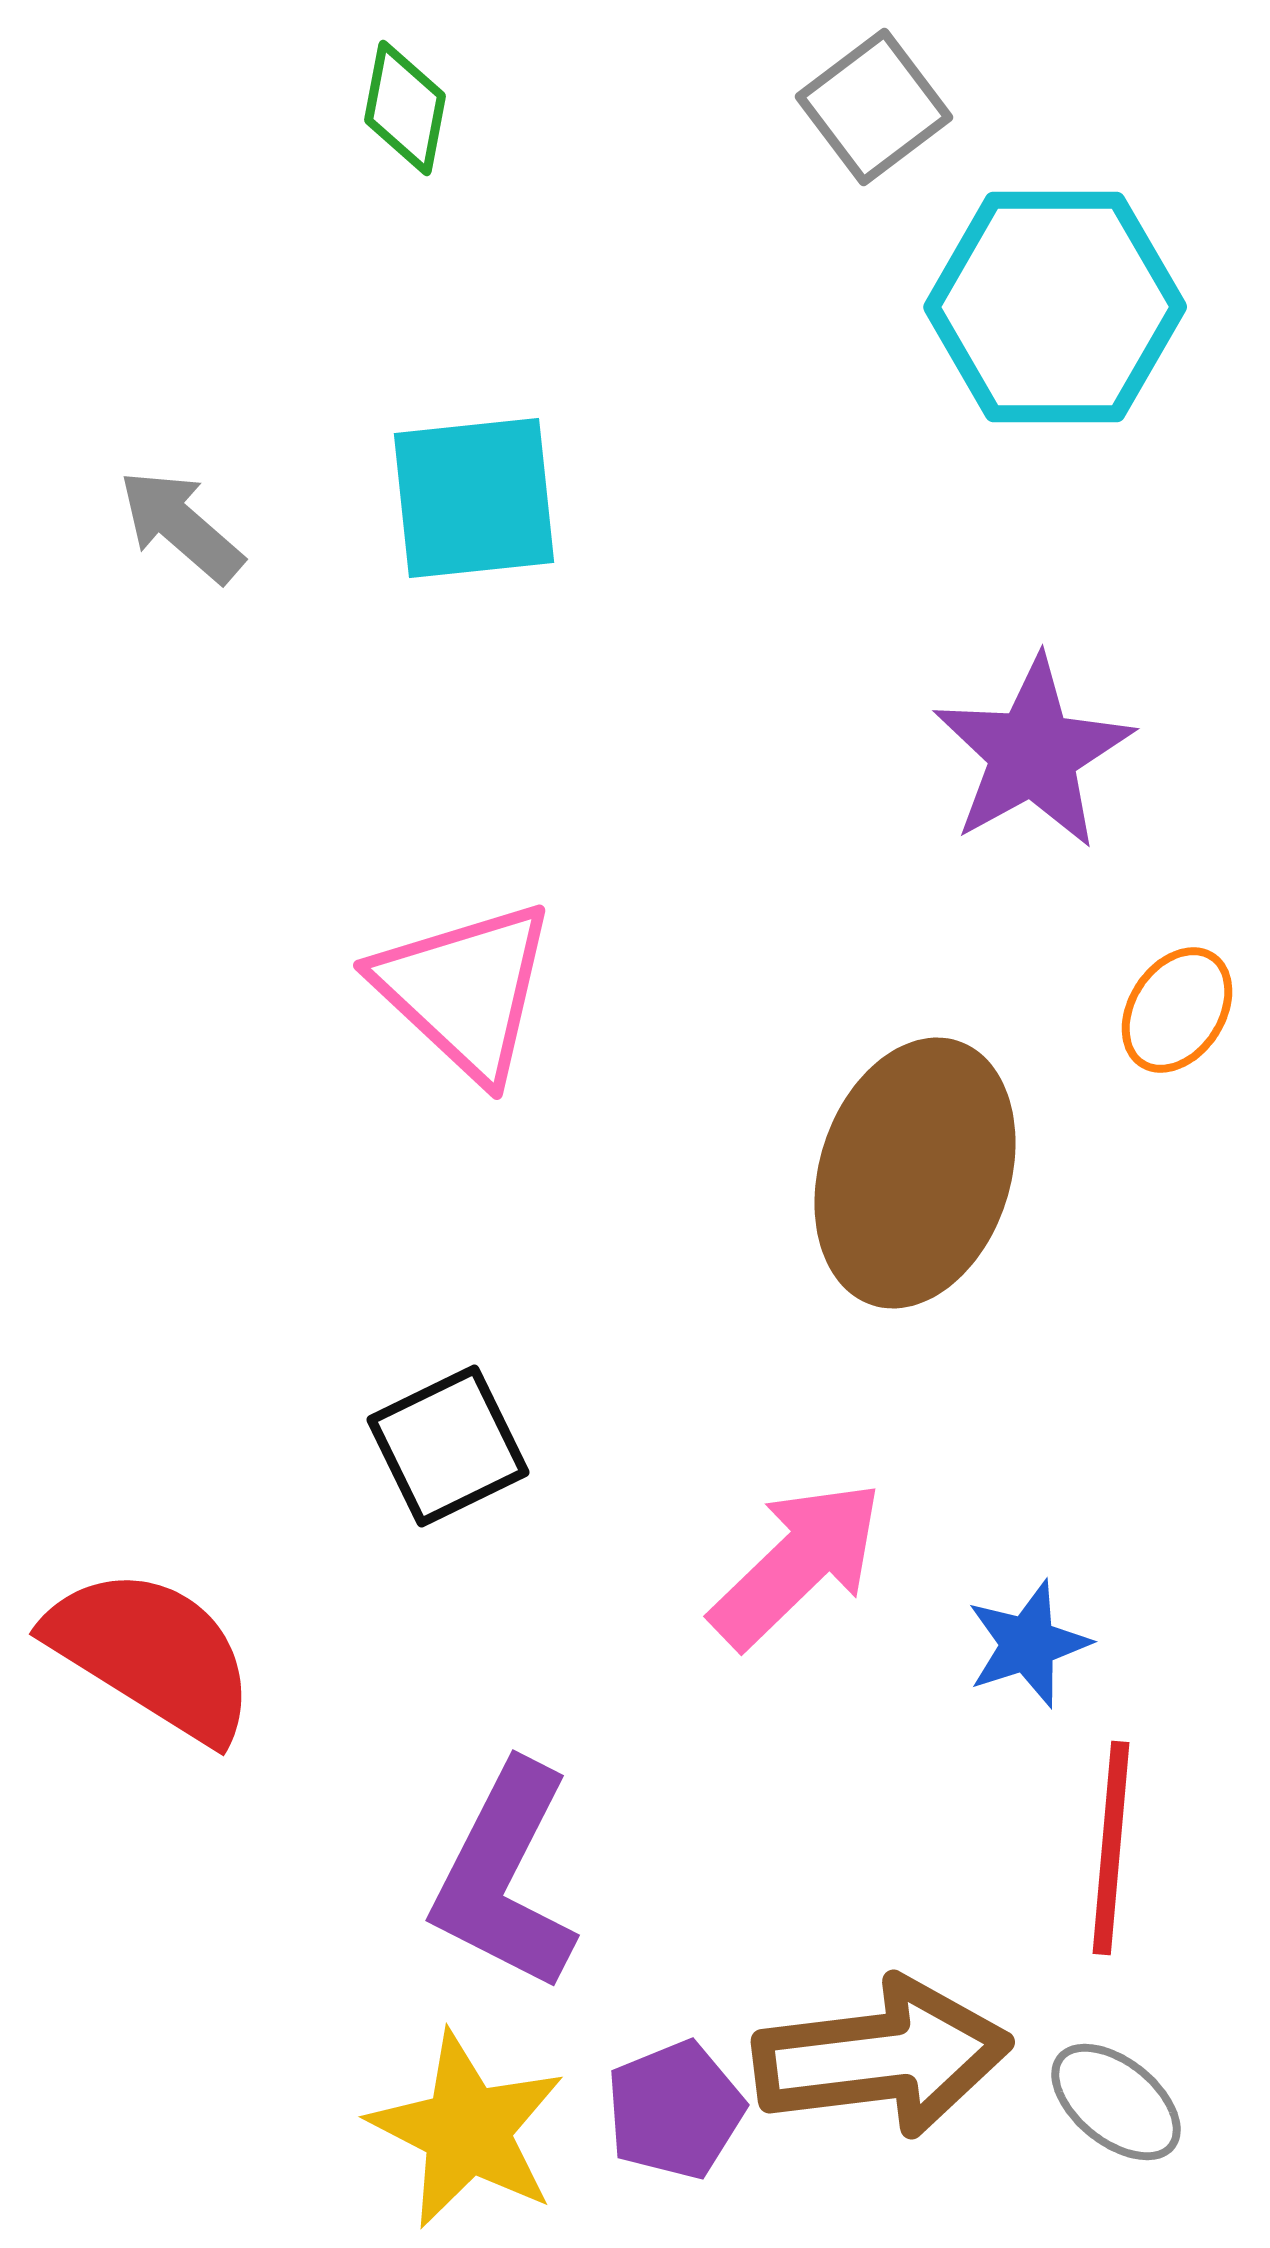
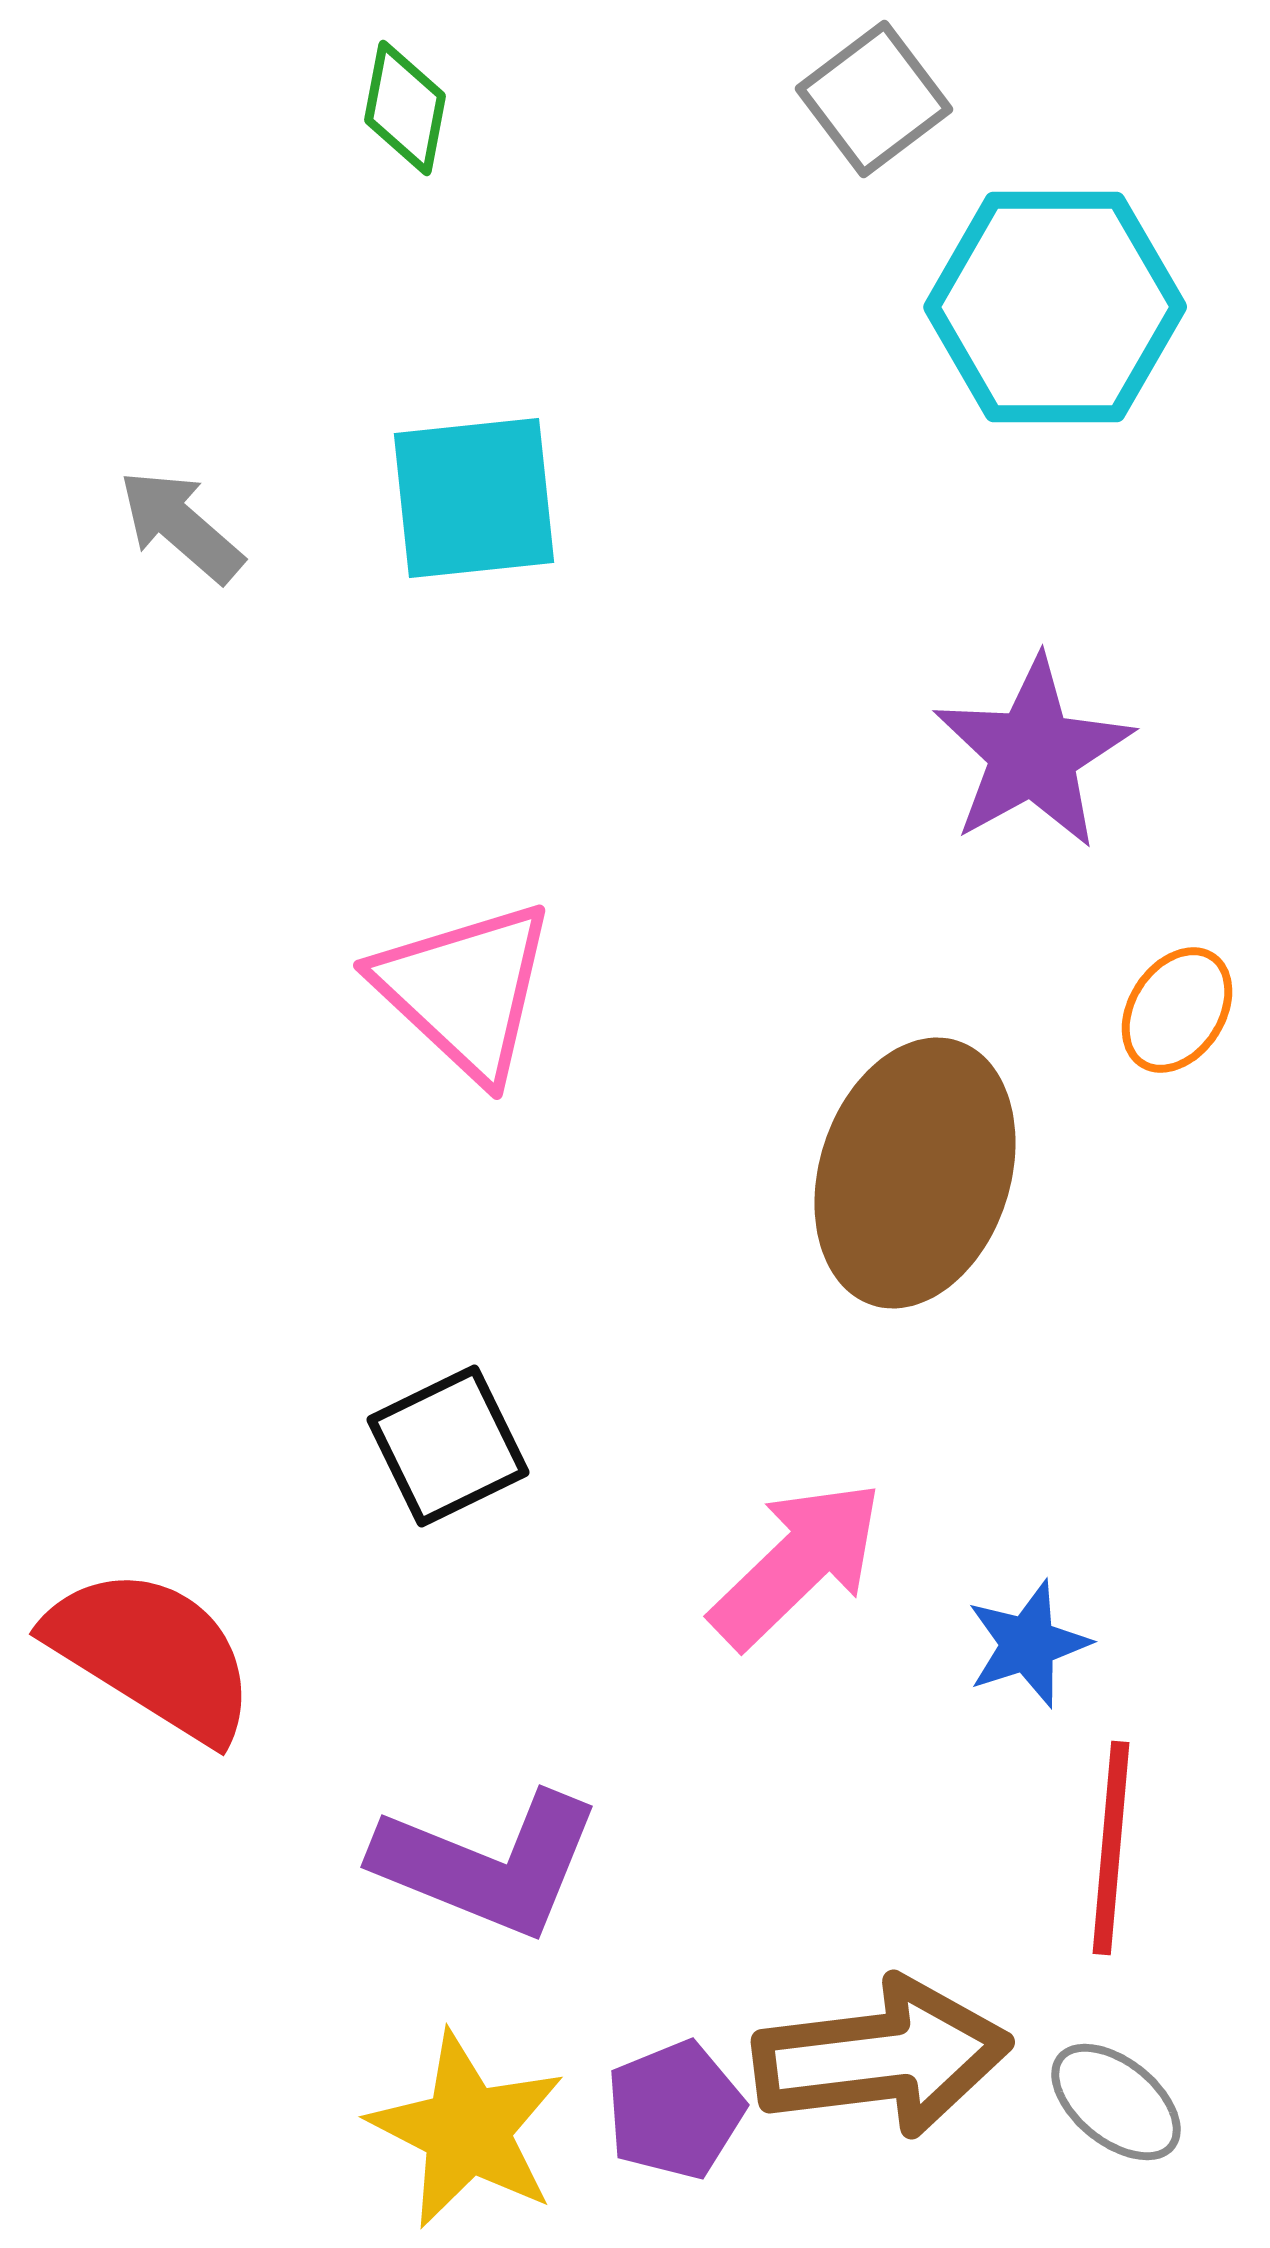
gray square: moved 8 px up
purple L-shape: moved 17 px left, 13 px up; rotated 95 degrees counterclockwise
